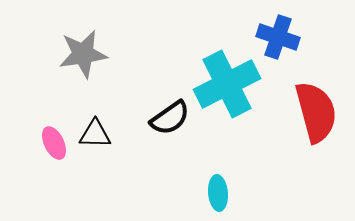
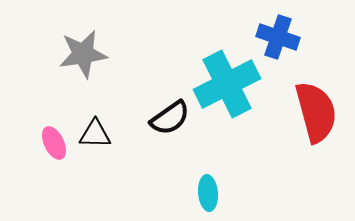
cyan ellipse: moved 10 px left
